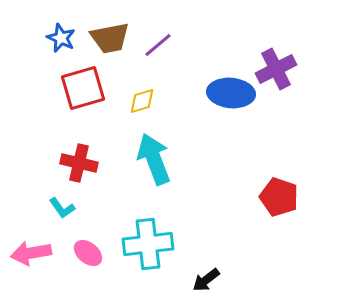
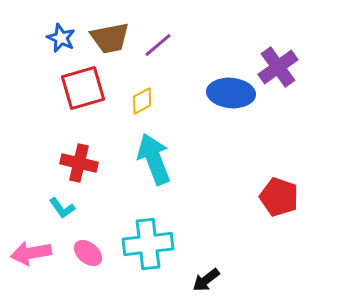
purple cross: moved 2 px right, 2 px up; rotated 9 degrees counterclockwise
yellow diamond: rotated 12 degrees counterclockwise
